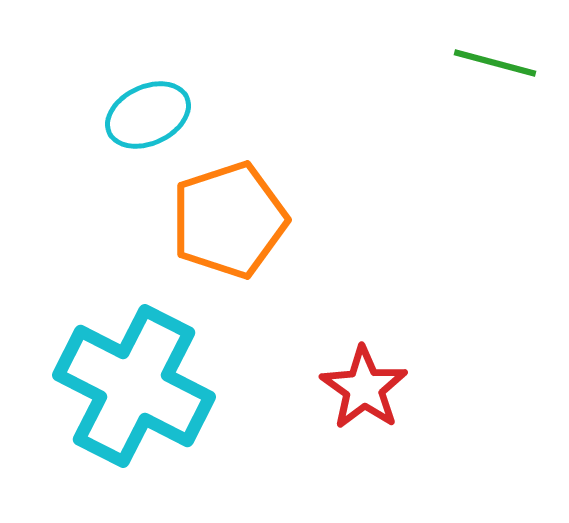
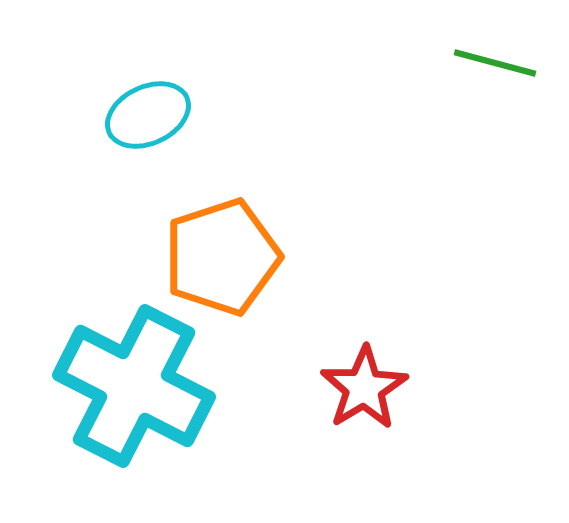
orange pentagon: moved 7 px left, 37 px down
red star: rotated 6 degrees clockwise
